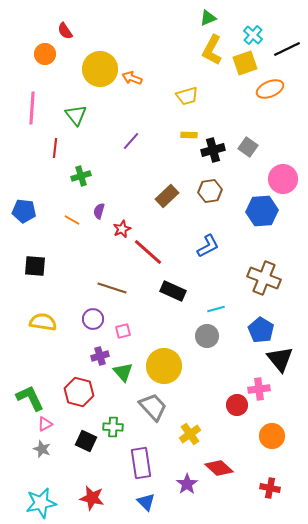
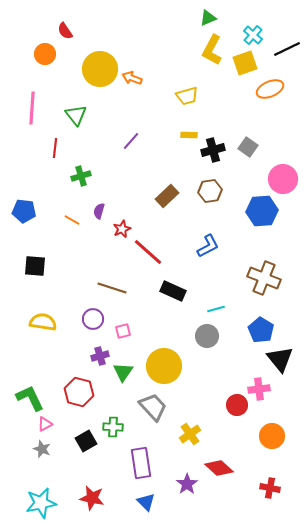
green triangle at (123, 372): rotated 15 degrees clockwise
black square at (86, 441): rotated 35 degrees clockwise
